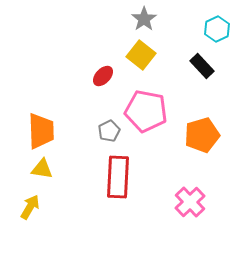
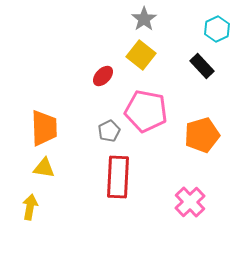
orange trapezoid: moved 3 px right, 3 px up
yellow triangle: moved 2 px right, 1 px up
yellow arrow: rotated 20 degrees counterclockwise
